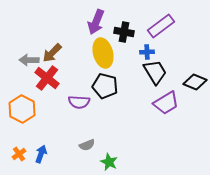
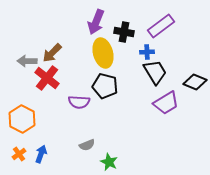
gray arrow: moved 2 px left, 1 px down
orange hexagon: moved 10 px down
